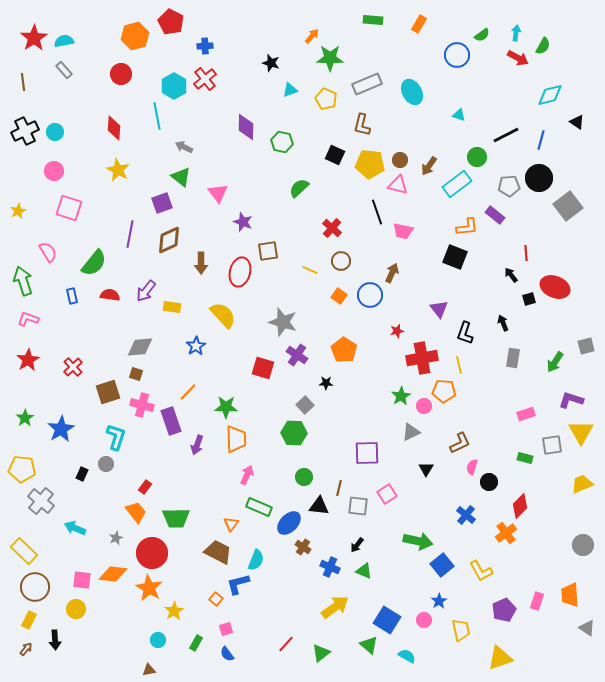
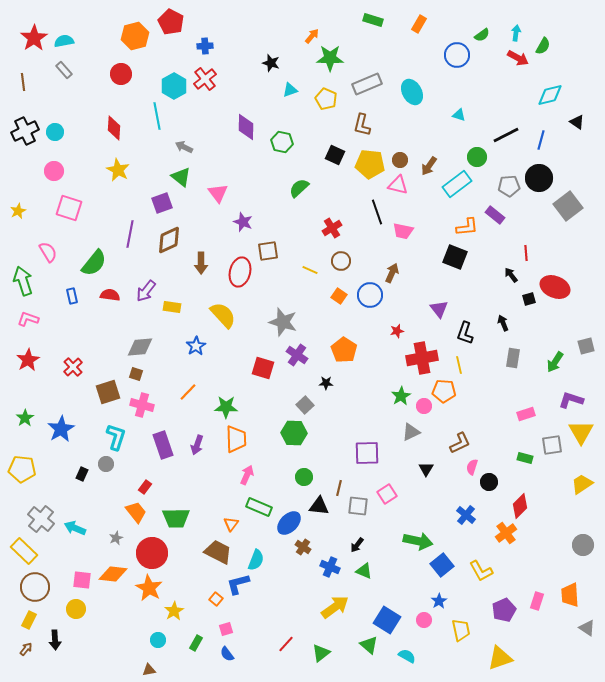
green rectangle at (373, 20): rotated 12 degrees clockwise
red cross at (332, 228): rotated 18 degrees clockwise
purple rectangle at (171, 421): moved 8 px left, 24 px down
yellow trapezoid at (582, 484): rotated 10 degrees counterclockwise
gray cross at (41, 501): moved 18 px down
